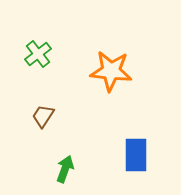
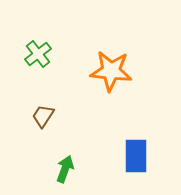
blue rectangle: moved 1 px down
